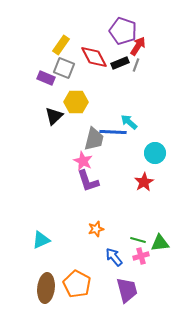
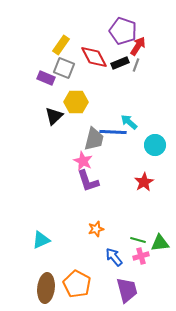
cyan circle: moved 8 px up
